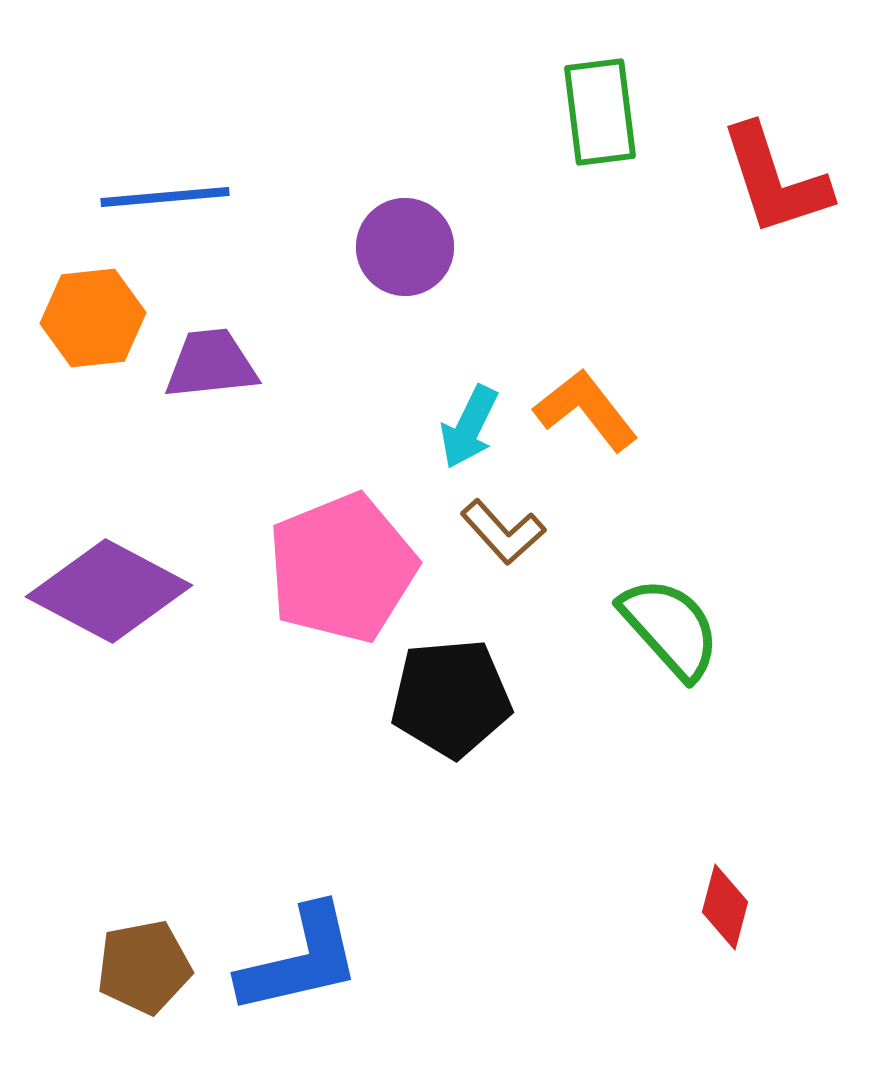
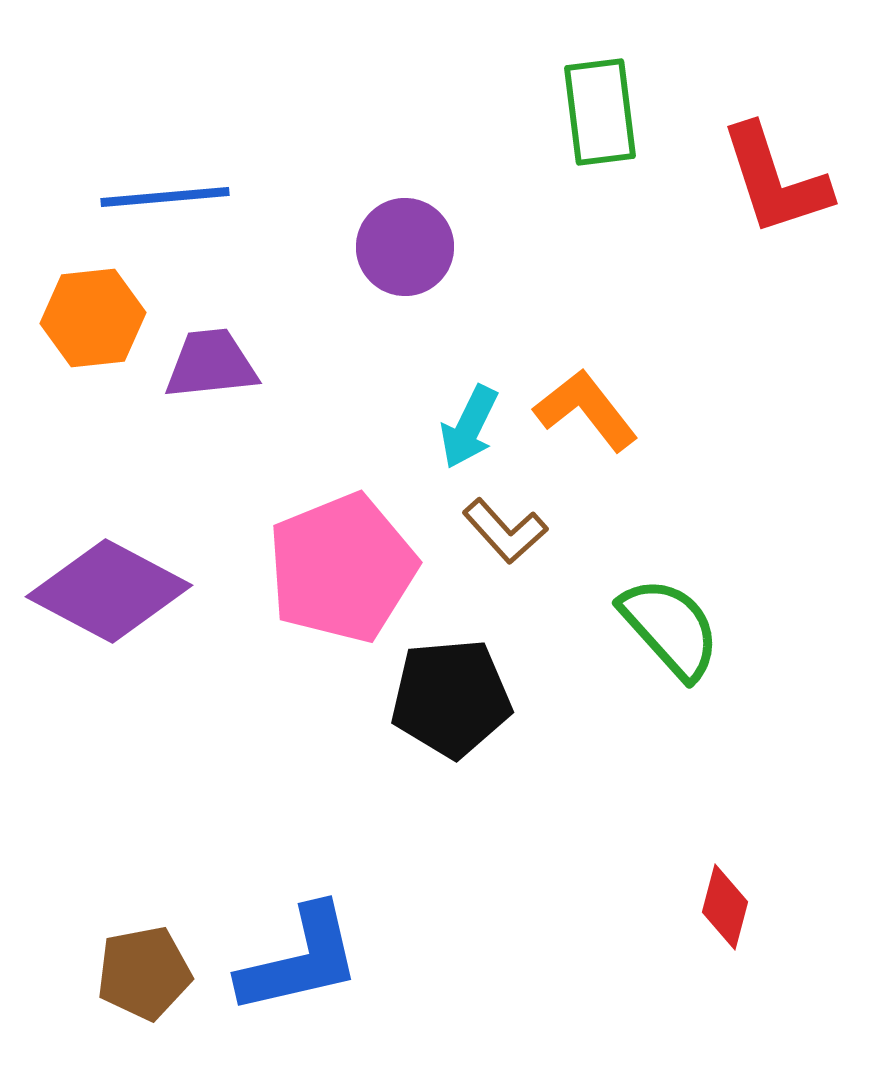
brown L-shape: moved 2 px right, 1 px up
brown pentagon: moved 6 px down
